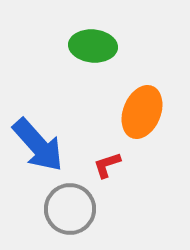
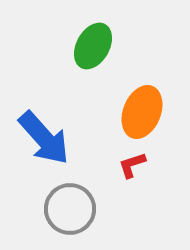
green ellipse: rotated 66 degrees counterclockwise
blue arrow: moved 6 px right, 7 px up
red L-shape: moved 25 px right
